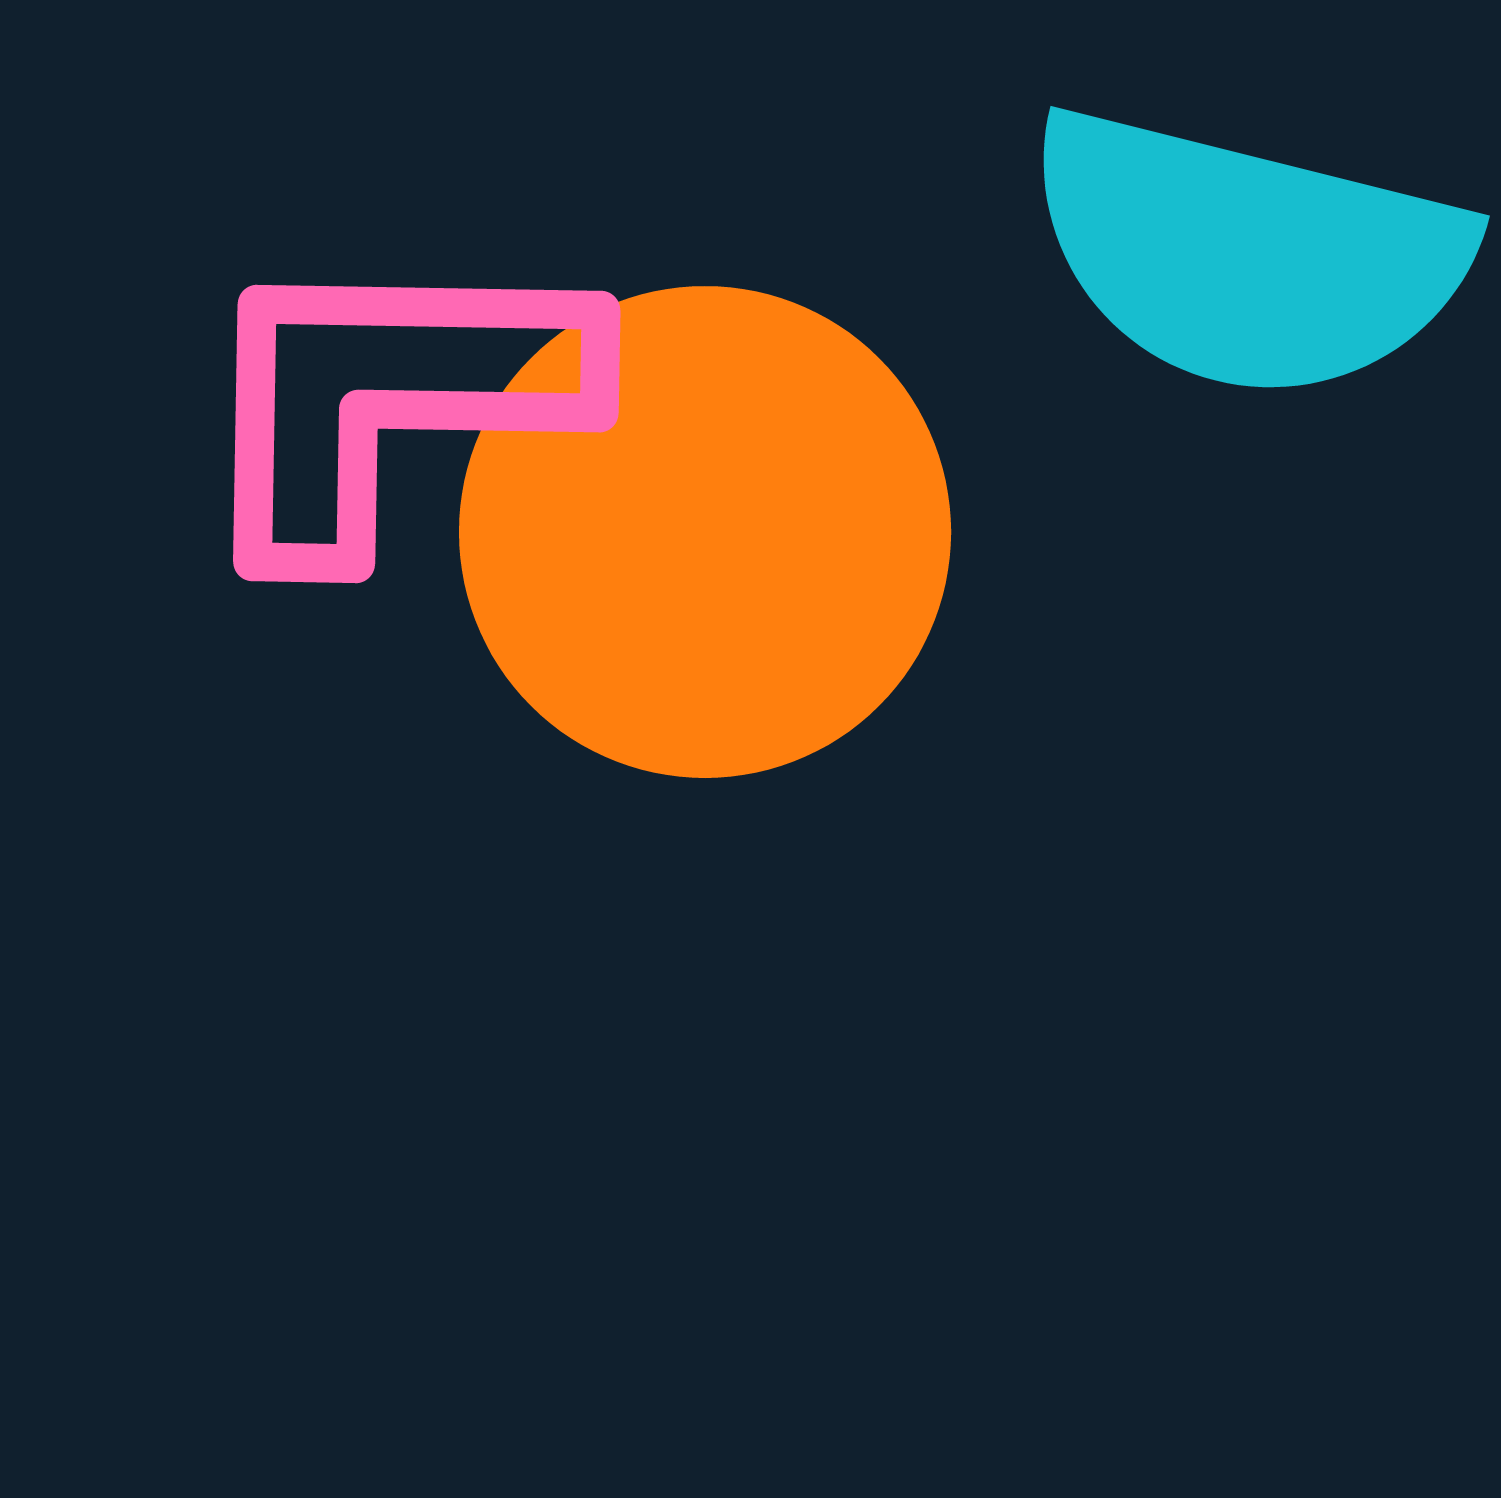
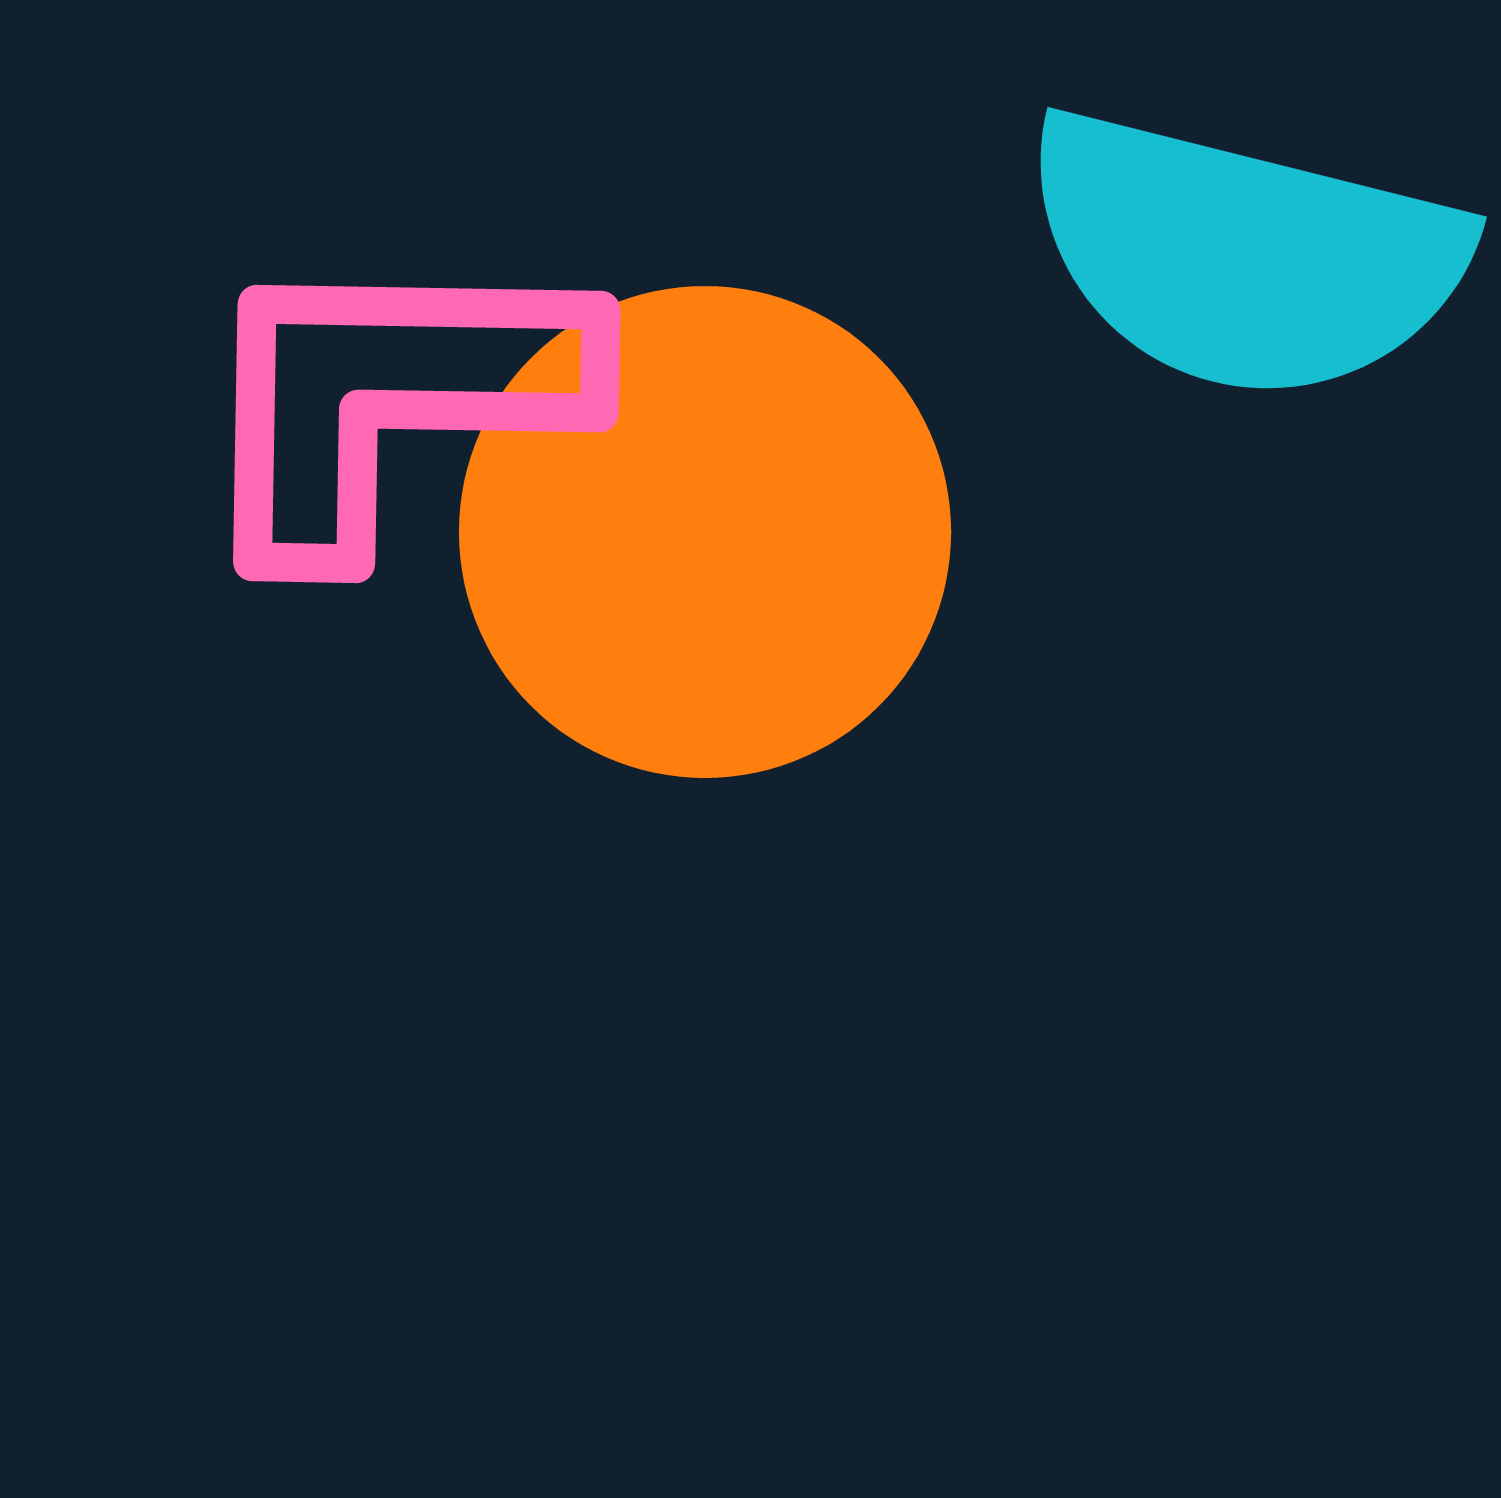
cyan semicircle: moved 3 px left, 1 px down
